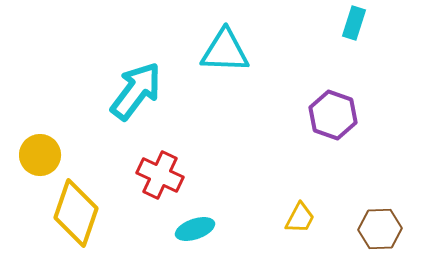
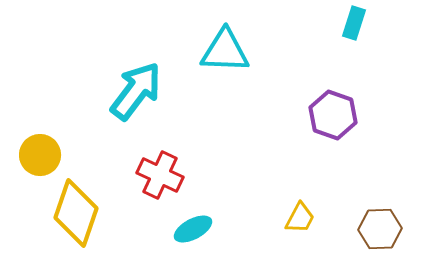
cyan ellipse: moved 2 px left; rotated 9 degrees counterclockwise
